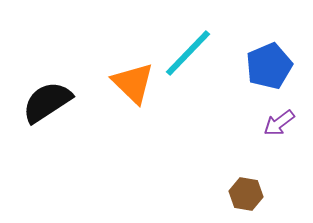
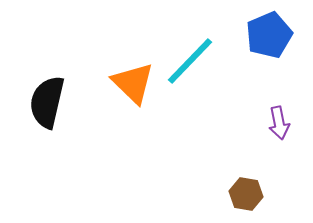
cyan line: moved 2 px right, 8 px down
blue pentagon: moved 31 px up
black semicircle: rotated 44 degrees counterclockwise
purple arrow: rotated 64 degrees counterclockwise
